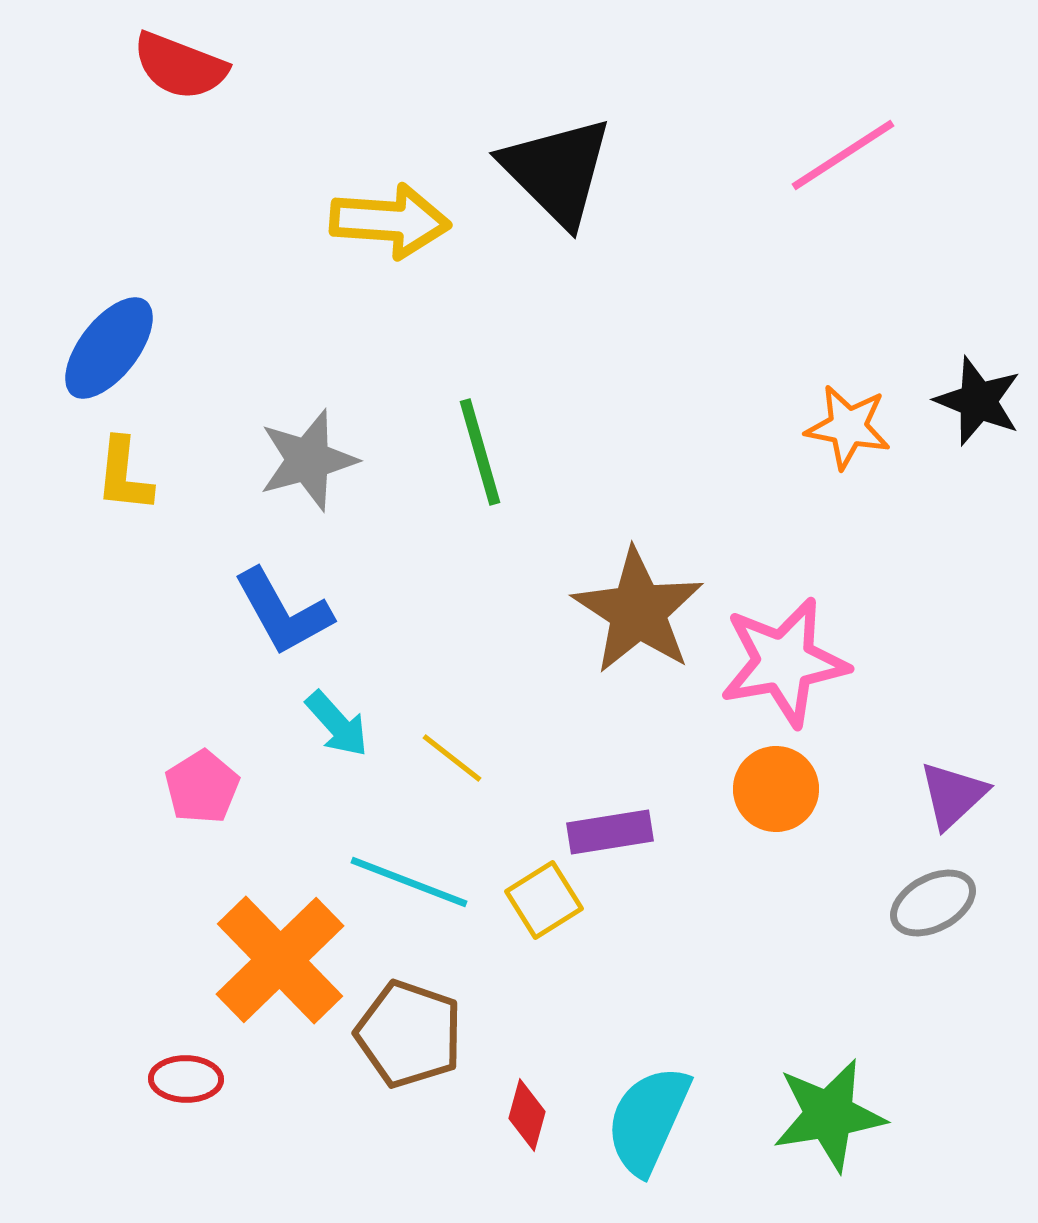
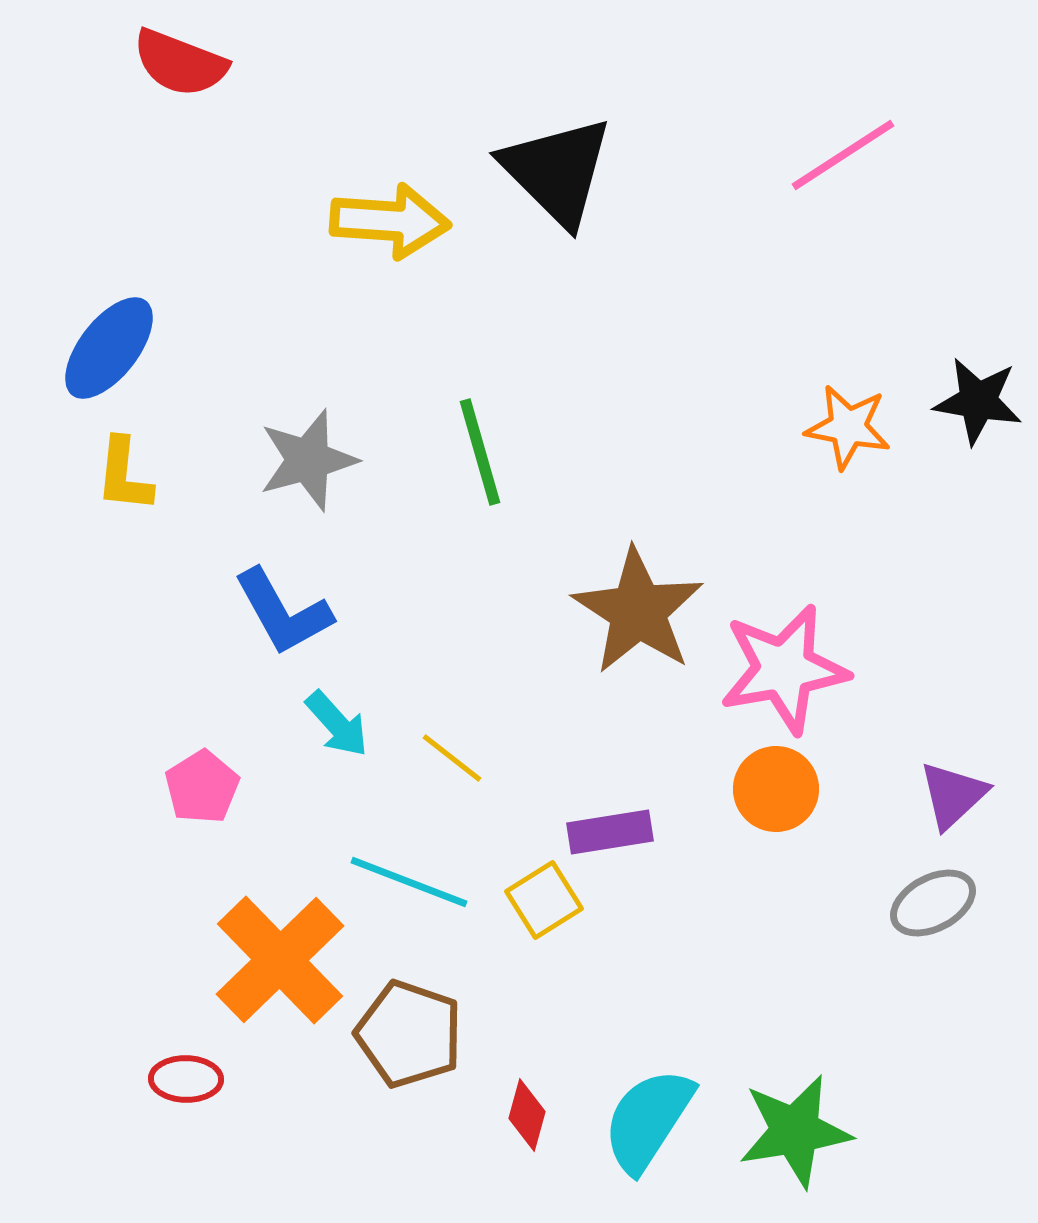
red semicircle: moved 3 px up
black star: rotated 12 degrees counterclockwise
pink star: moved 7 px down
green star: moved 34 px left, 16 px down
cyan semicircle: rotated 9 degrees clockwise
